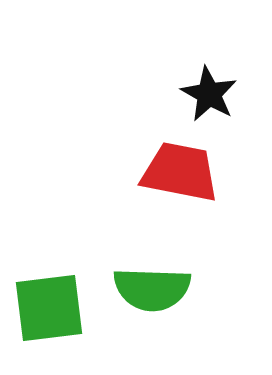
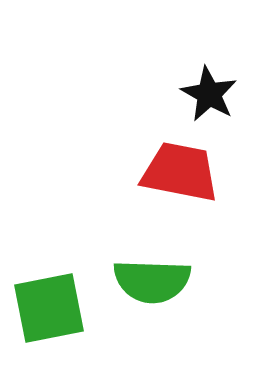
green semicircle: moved 8 px up
green square: rotated 4 degrees counterclockwise
